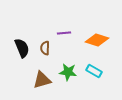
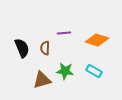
green star: moved 3 px left, 1 px up
